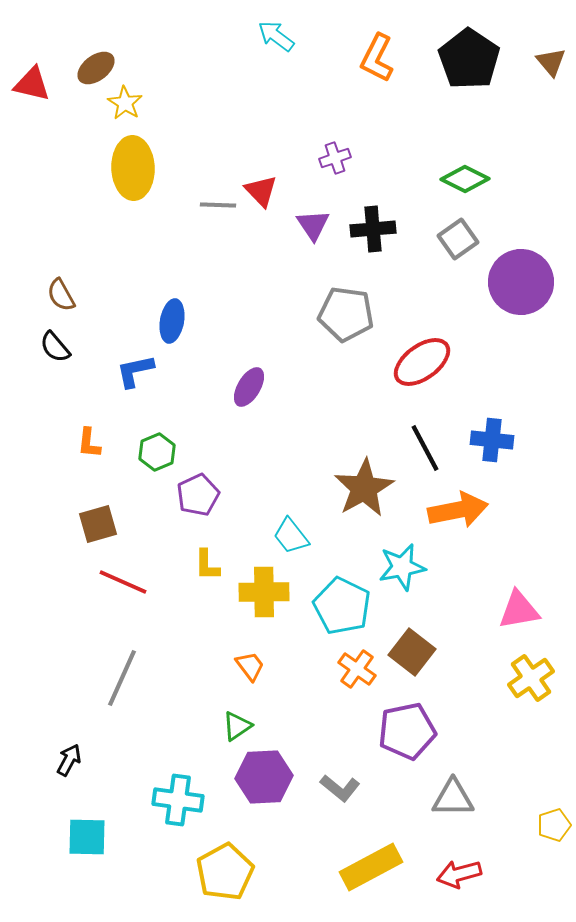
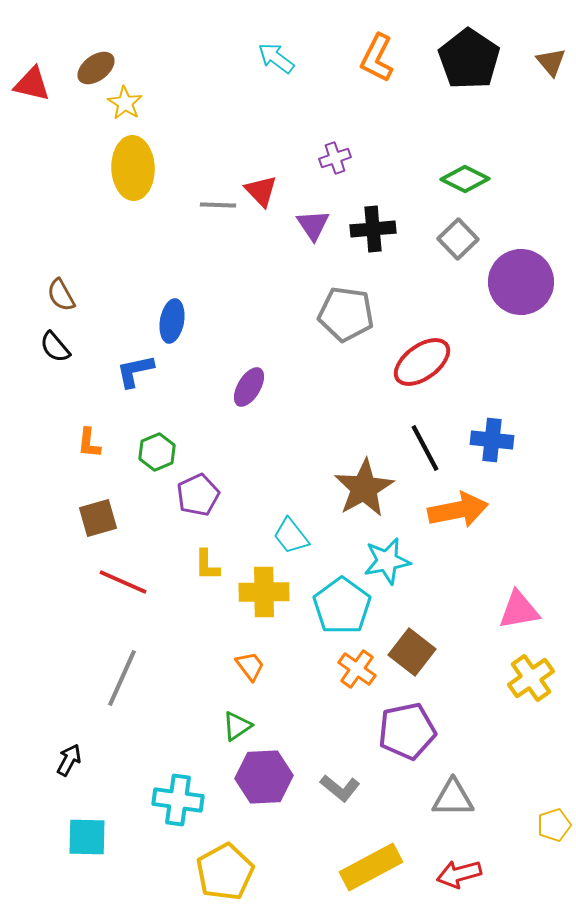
cyan arrow at (276, 36): moved 22 px down
gray square at (458, 239): rotated 9 degrees counterclockwise
brown square at (98, 524): moved 6 px up
cyan star at (402, 567): moved 15 px left, 6 px up
cyan pentagon at (342, 606): rotated 10 degrees clockwise
